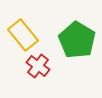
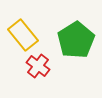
green pentagon: moved 1 px left; rotated 9 degrees clockwise
